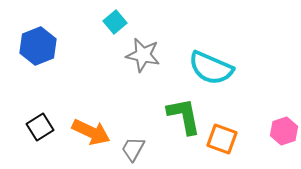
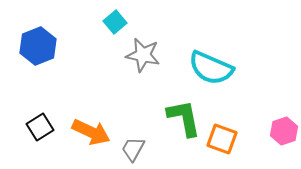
green L-shape: moved 2 px down
